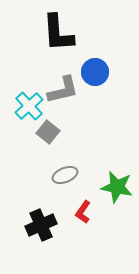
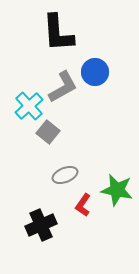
gray L-shape: moved 3 px up; rotated 16 degrees counterclockwise
green star: moved 3 px down
red L-shape: moved 7 px up
